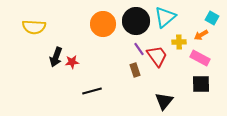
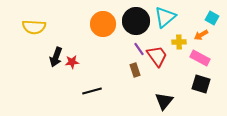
black square: rotated 18 degrees clockwise
